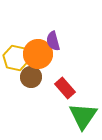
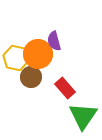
purple semicircle: moved 1 px right
